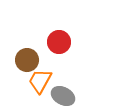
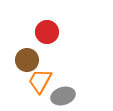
red circle: moved 12 px left, 10 px up
gray ellipse: rotated 45 degrees counterclockwise
